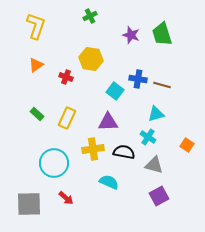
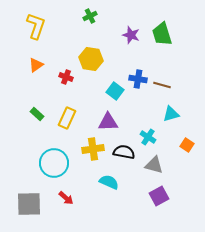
cyan triangle: moved 15 px right
